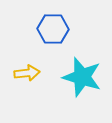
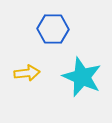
cyan star: rotated 6 degrees clockwise
